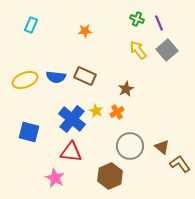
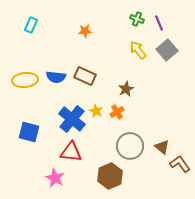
yellow ellipse: rotated 15 degrees clockwise
